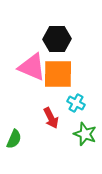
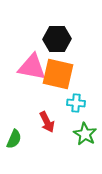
pink triangle: rotated 12 degrees counterclockwise
orange square: rotated 12 degrees clockwise
cyan cross: rotated 24 degrees counterclockwise
red arrow: moved 4 px left, 4 px down
green star: rotated 10 degrees clockwise
